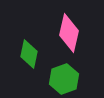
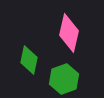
green diamond: moved 6 px down
